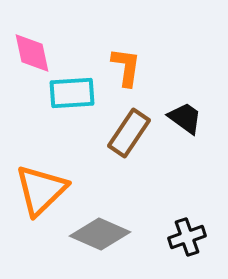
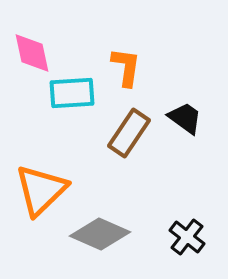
black cross: rotated 33 degrees counterclockwise
